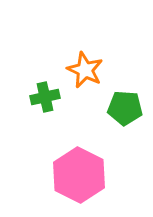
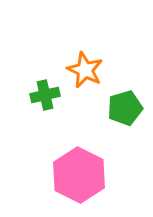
green cross: moved 2 px up
green pentagon: rotated 20 degrees counterclockwise
